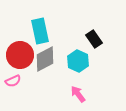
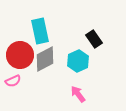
cyan hexagon: rotated 10 degrees clockwise
